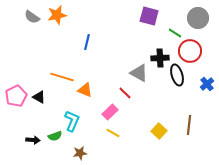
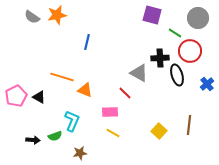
purple square: moved 3 px right, 1 px up
pink rectangle: rotated 42 degrees clockwise
